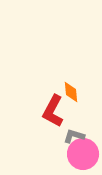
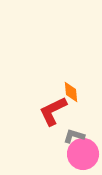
red L-shape: rotated 36 degrees clockwise
